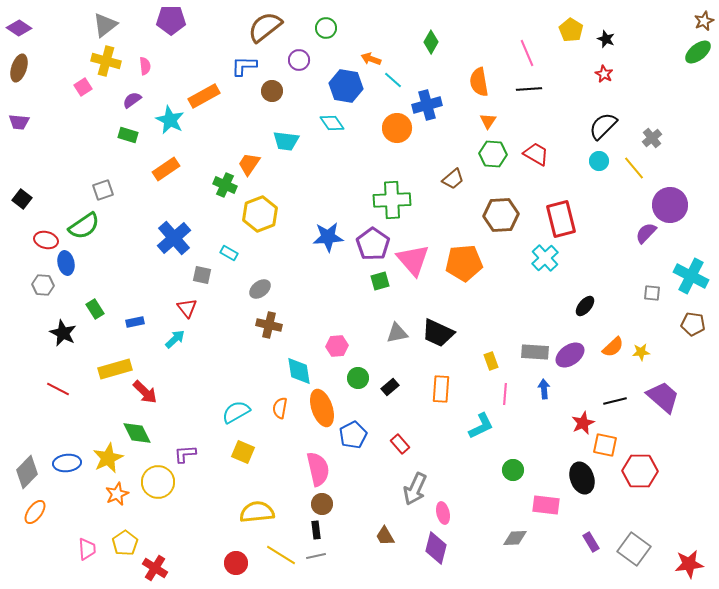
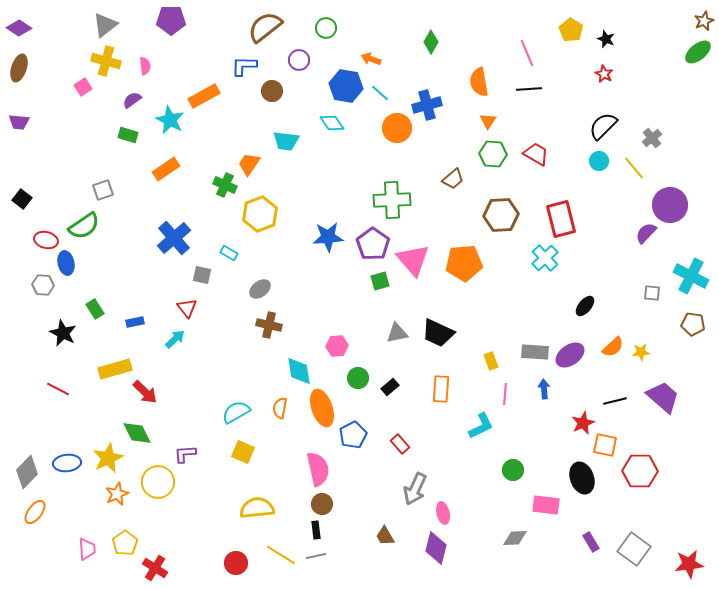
cyan line at (393, 80): moved 13 px left, 13 px down
yellow semicircle at (257, 512): moved 4 px up
